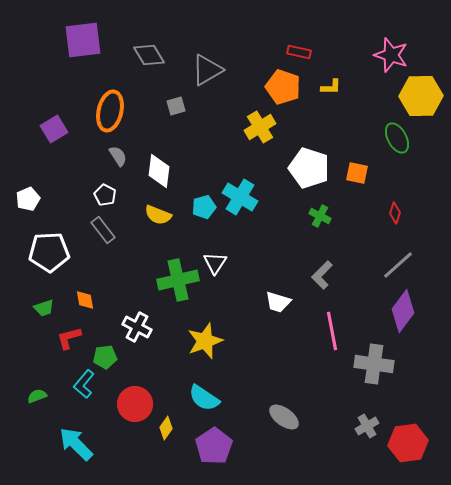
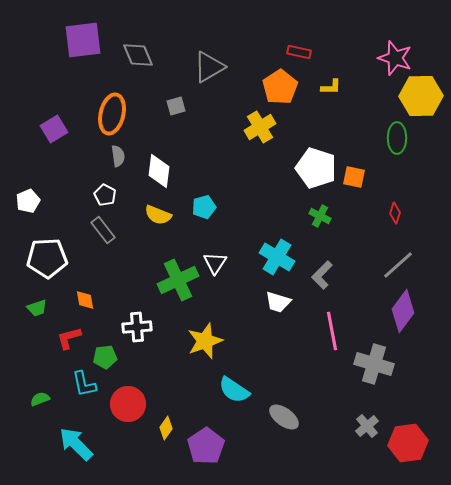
gray diamond at (149, 55): moved 11 px left; rotated 8 degrees clockwise
pink star at (391, 55): moved 4 px right, 3 px down
gray triangle at (207, 70): moved 2 px right, 3 px up
orange pentagon at (283, 87): moved 3 px left; rotated 20 degrees clockwise
orange ellipse at (110, 111): moved 2 px right, 3 px down
green ellipse at (397, 138): rotated 28 degrees clockwise
gray semicircle at (118, 156): rotated 25 degrees clockwise
white pentagon at (309, 168): moved 7 px right
orange square at (357, 173): moved 3 px left, 4 px down
cyan cross at (240, 197): moved 37 px right, 60 px down
white pentagon at (28, 199): moved 2 px down
white pentagon at (49, 252): moved 2 px left, 6 px down
green cross at (178, 280): rotated 12 degrees counterclockwise
green trapezoid at (44, 308): moved 7 px left
white cross at (137, 327): rotated 32 degrees counterclockwise
gray cross at (374, 364): rotated 9 degrees clockwise
cyan L-shape at (84, 384): rotated 52 degrees counterclockwise
green semicircle at (37, 396): moved 3 px right, 3 px down
cyan semicircle at (204, 398): moved 30 px right, 8 px up
red circle at (135, 404): moved 7 px left
gray cross at (367, 426): rotated 10 degrees counterclockwise
purple pentagon at (214, 446): moved 8 px left
